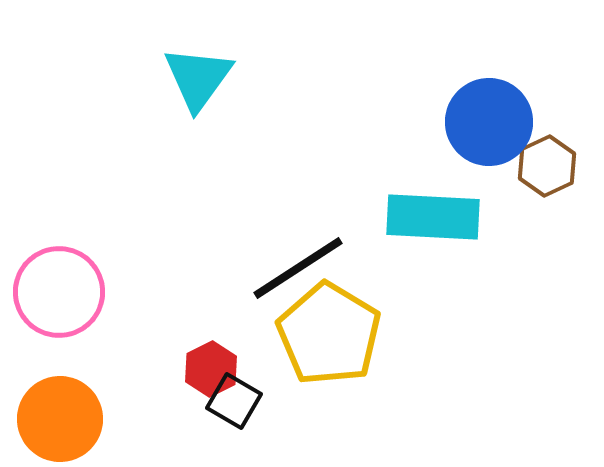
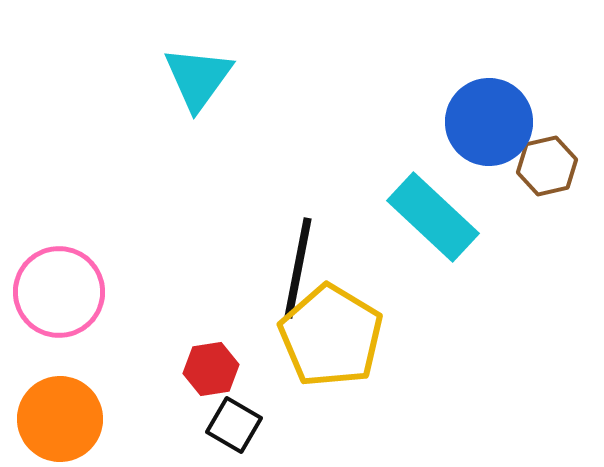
brown hexagon: rotated 12 degrees clockwise
cyan rectangle: rotated 40 degrees clockwise
black line: rotated 46 degrees counterclockwise
yellow pentagon: moved 2 px right, 2 px down
red hexagon: rotated 18 degrees clockwise
black square: moved 24 px down
